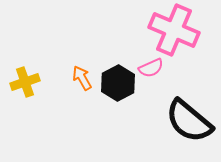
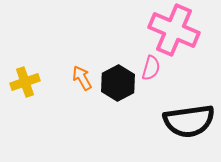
pink semicircle: rotated 50 degrees counterclockwise
black semicircle: rotated 48 degrees counterclockwise
